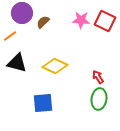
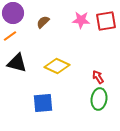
purple circle: moved 9 px left
red square: moved 1 px right; rotated 35 degrees counterclockwise
yellow diamond: moved 2 px right
